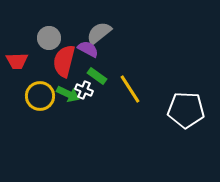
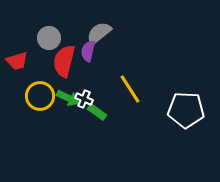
purple semicircle: moved 2 px down; rotated 105 degrees counterclockwise
red trapezoid: rotated 15 degrees counterclockwise
green rectangle: moved 36 px down
white cross: moved 9 px down
green arrow: moved 4 px down
